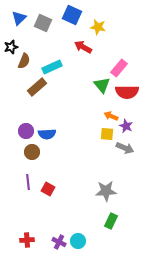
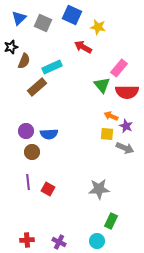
blue semicircle: moved 2 px right
gray star: moved 7 px left, 2 px up
cyan circle: moved 19 px right
